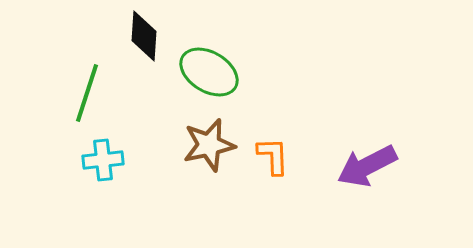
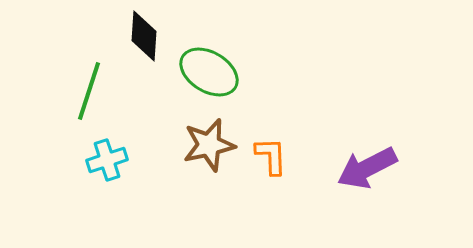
green line: moved 2 px right, 2 px up
orange L-shape: moved 2 px left
cyan cross: moved 4 px right; rotated 12 degrees counterclockwise
purple arrow: moved 2 px down
